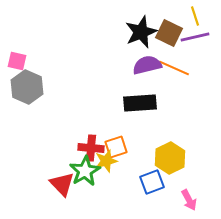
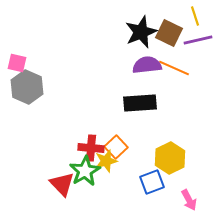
purple line: moved 3 px right, 3 px down
pink square: moved 2 px down
purple semicircle: rotated 8 degrees clockwise
orange square: rotated 25 degrees counterclockwise
